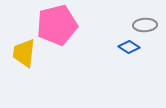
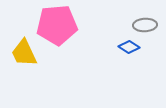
pink pentagon: rotated 9 degrees clockwise
yellow trapezoid: rotated 32 degrees counterclockwise
